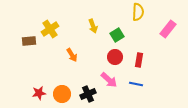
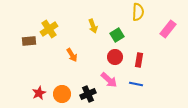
yellow cross: moved 1 px left
red star: rotated 16 degrees counterclockwise
